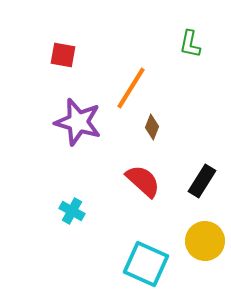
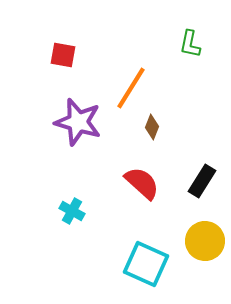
red semicircle: moved 1 px left, 2 px down
